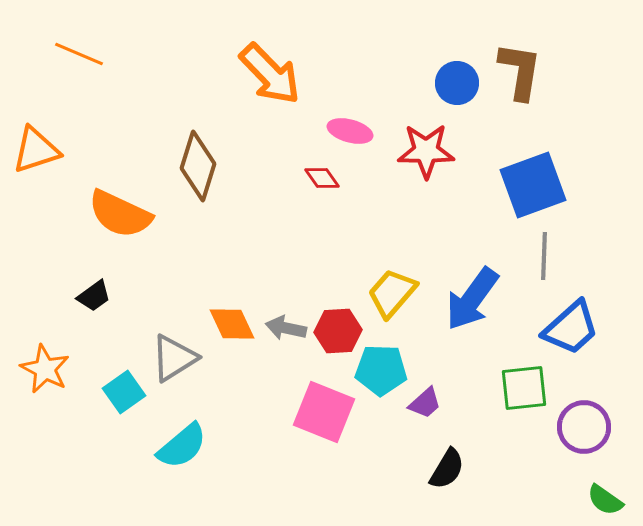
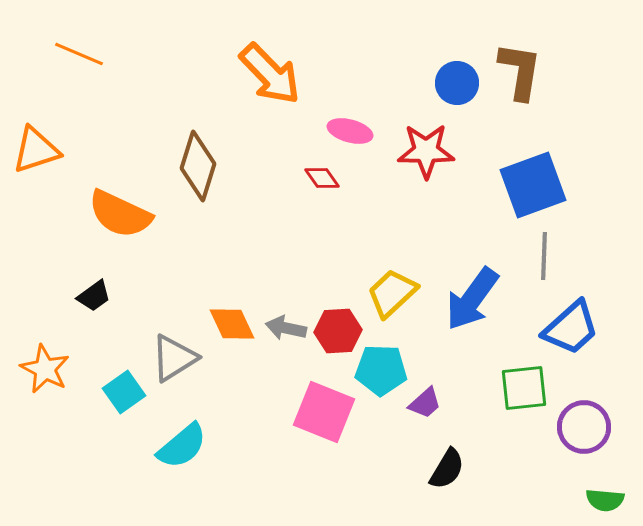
yellow trapezoid: rotated 6 degrees clockwise
green semicircle: rotated 30 degrees counterclockwise
